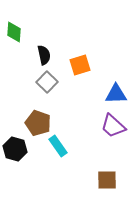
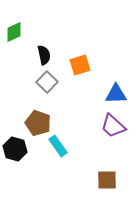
green diamond: rotated 60 degrees clockwise
